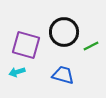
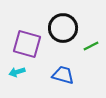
black circle: moved 1 px left, 4 px up
purple square: moved 1 px right, 1 px up
